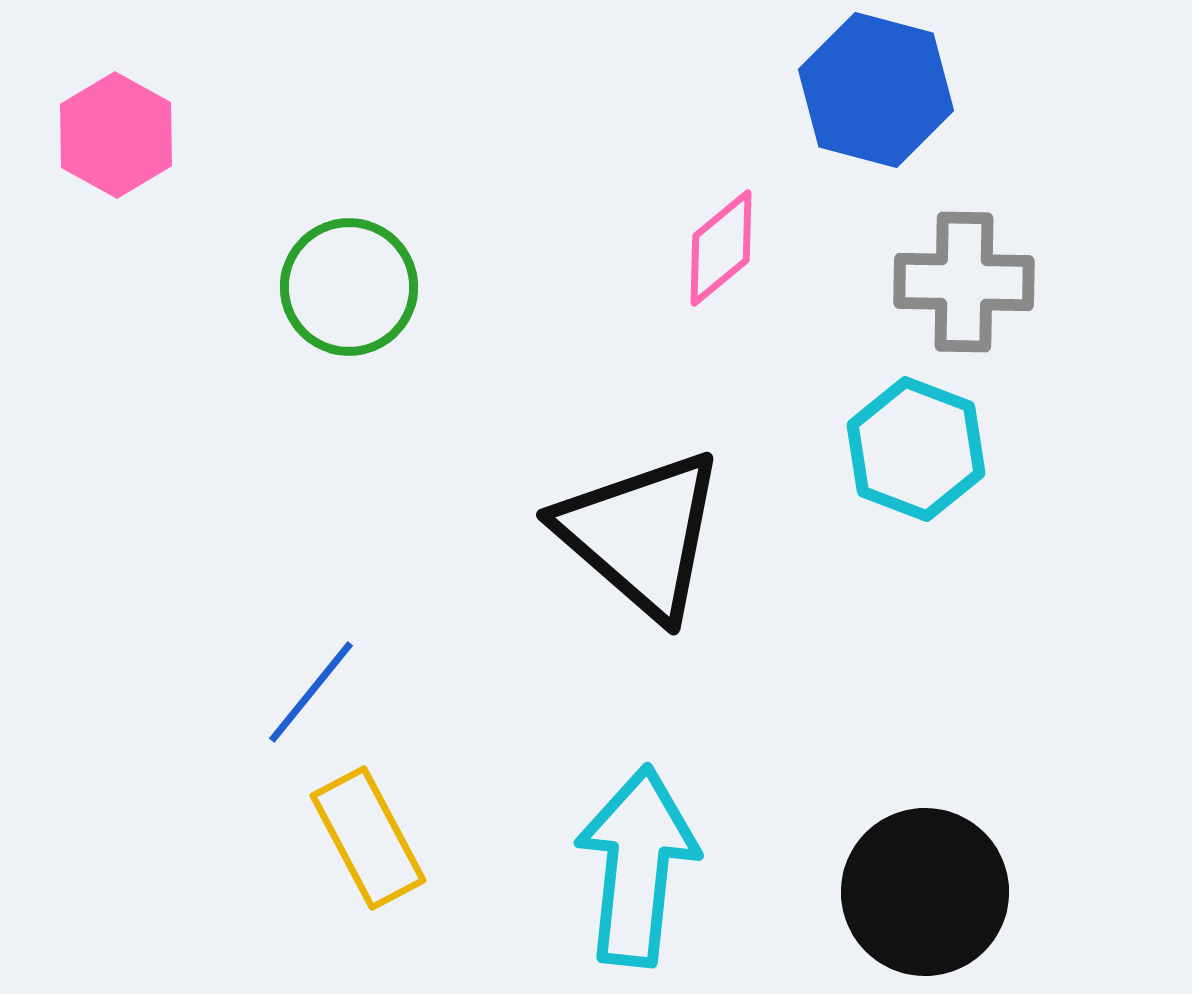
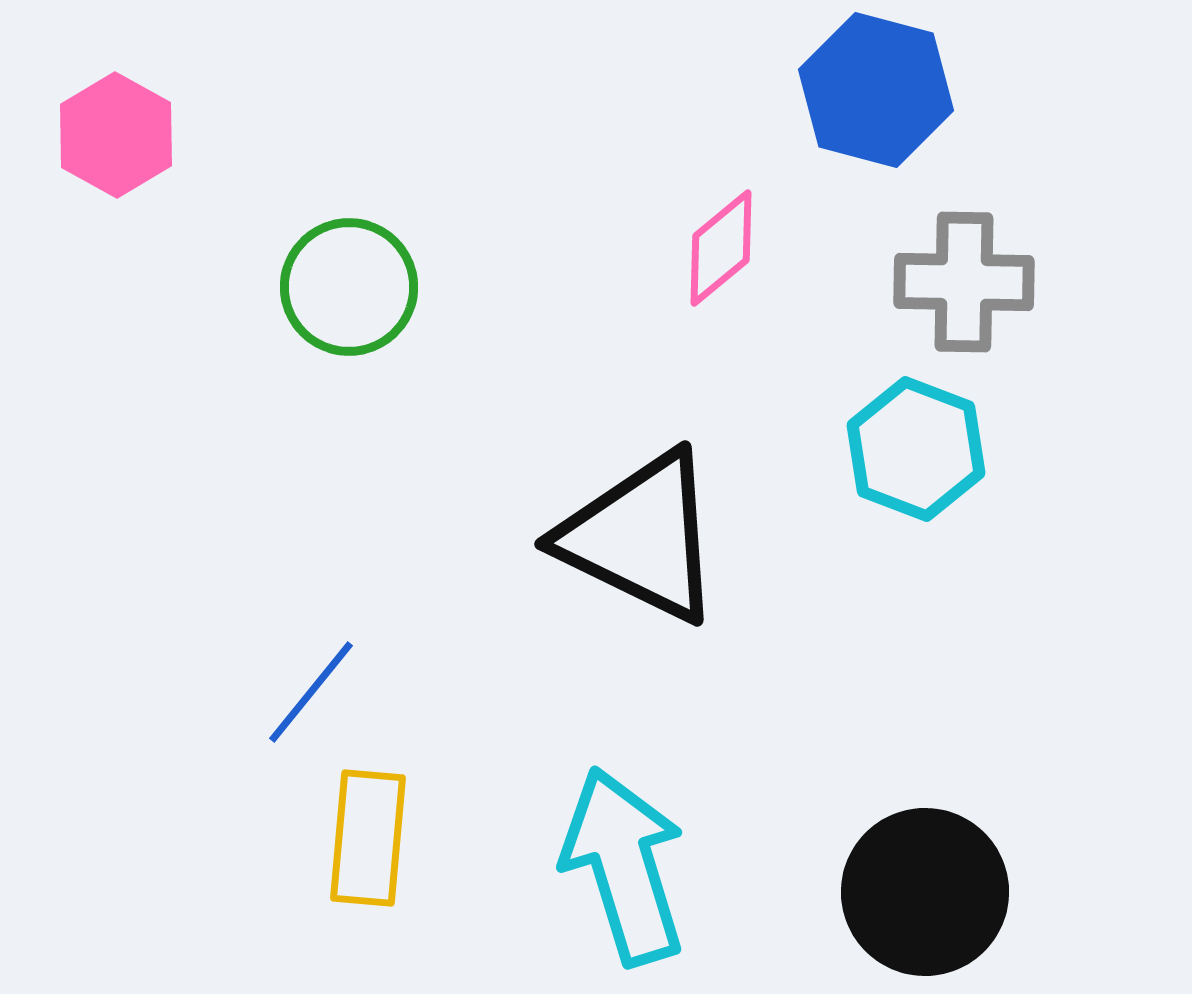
black triangle: moved 3 px down; rotated 15 degrees counterclockwise
yellow rectangle: rotated 33 degrees clockwise
cyan arrow: moved 13 px left; rotated 23 degrees counterclockwise
